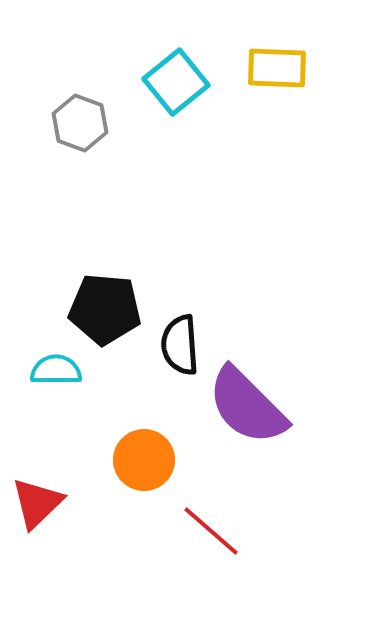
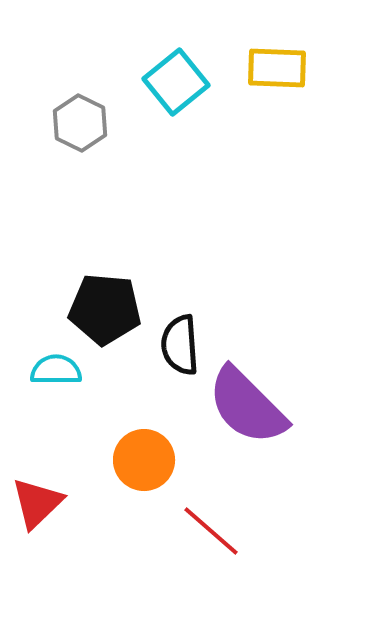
gray hexagon: rotated 6 degrees clockwise
